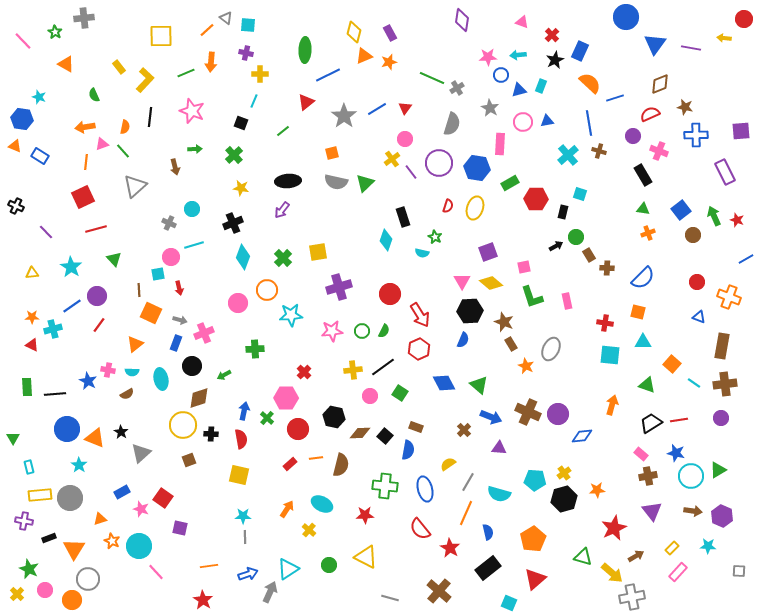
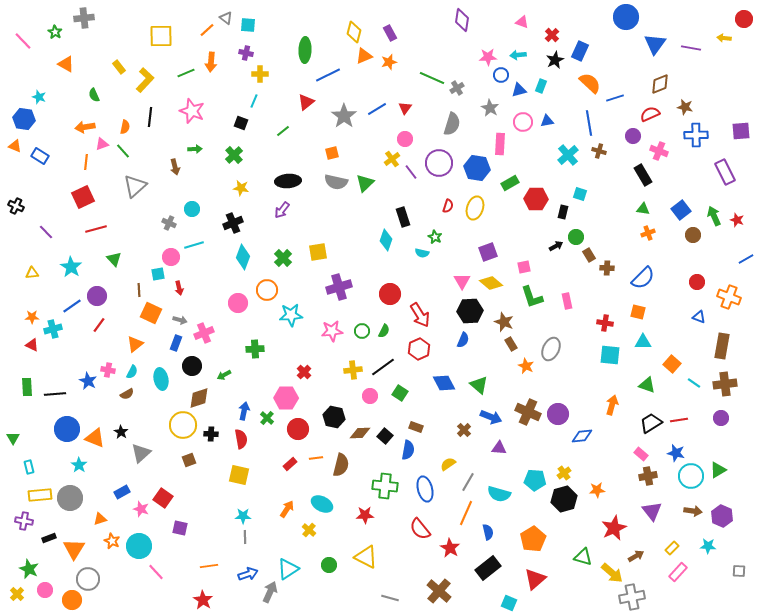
blue hexagon at (22, 119): moved 2 px right
cyan semicircle at (132, 372): rotated 64 degrees counterclockwise
